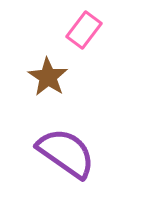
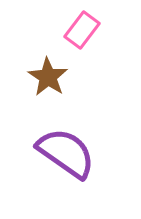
pink rectangle: moved 2 px left
